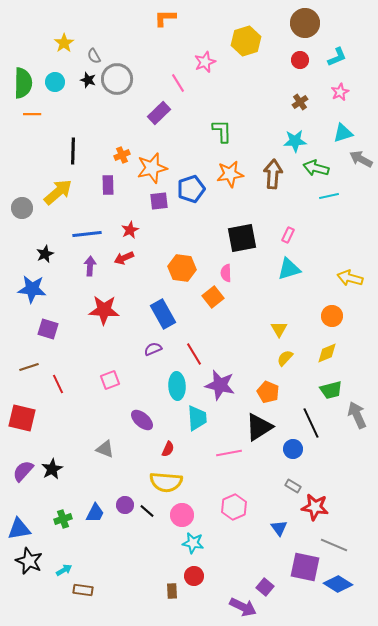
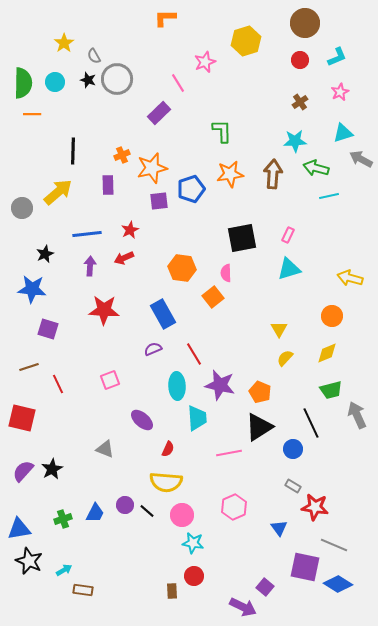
orange pentagon at (268, 392): moved 8 px left
